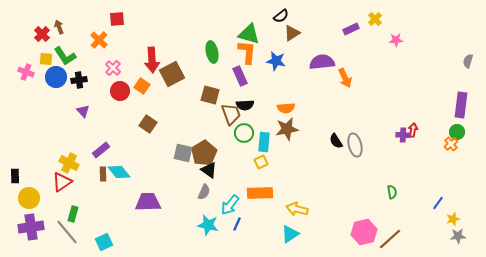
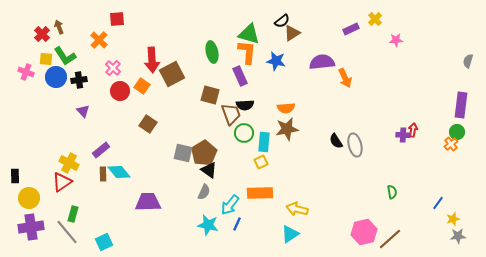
black semicircle at (281, 16): moved 1 px right, 5 px down
